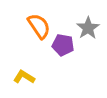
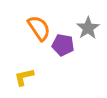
orange semicircle: moved 2 px down
yellow L-shape: rotated 45 degrees counterclockwise
